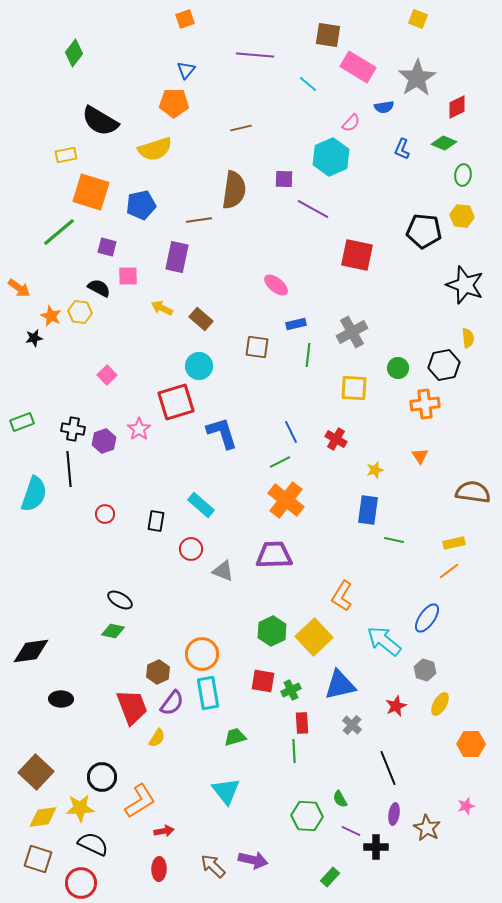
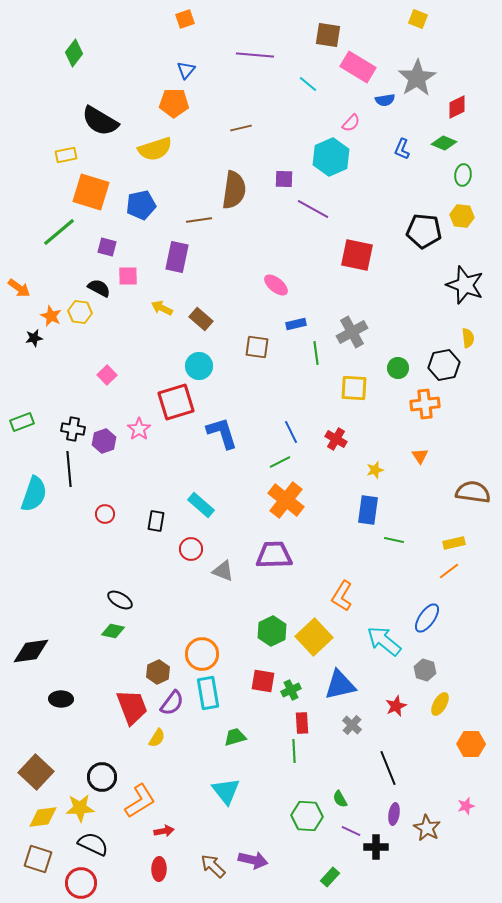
blue semicircle at (384, 107): moved 1 px right, 7 px up
green line at (308, 355): moved 8 px right, 2 px up; rotated 15 degrees counterclockwise
